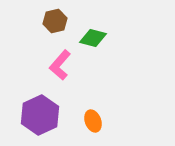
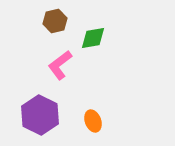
green diamond: rotated 24 degrees counterclockwise
pink L-shape: rotated 12 degrees clockwise
purple hexagon: rotated 9 degrees counterclockwise
